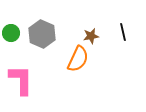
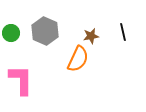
gray hexagon: moved 3 px right, 3 px up
